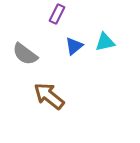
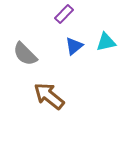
purple rectangle: moved 7 px right; rotated 18 degrees clockwise
cyan triangle: moved 1 px right
gray semicircle: rotated 8 degrees clockwise
